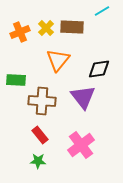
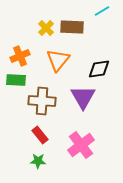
orange cross: moved 24 px down
purple triangle: rotated 8 degrees clockwise
